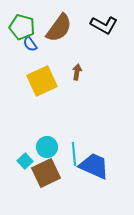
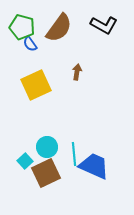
yellow square: moved 6 px left, 4 px down
